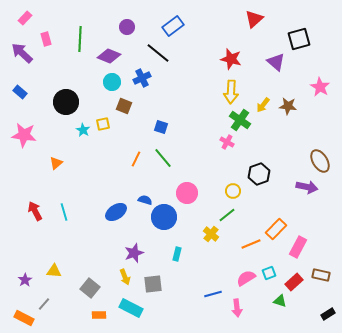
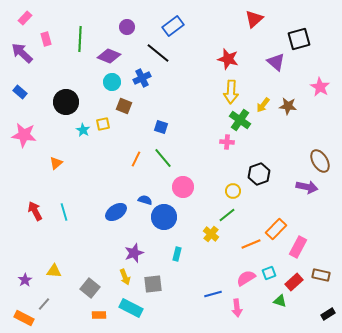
red star at (231, 59): moved 3 px left
pink cross at (227, 142): rotated 24 degrees counterclockwise
pink circle at (187, 193): moved 4 px left, 6 px up
